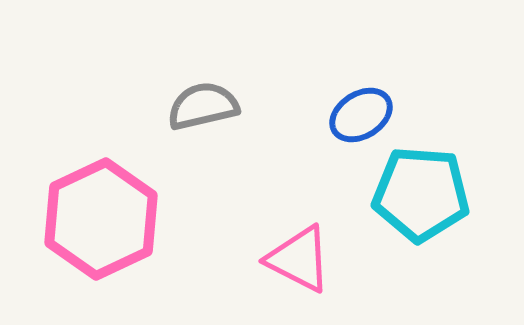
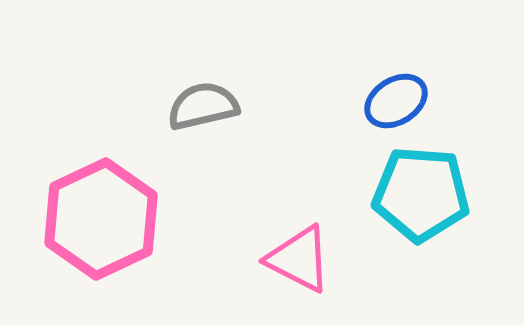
blue ellipse: moved 35 px right, 14 px up
